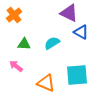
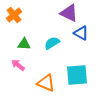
blue triangle: moved 1 px down
pink arrow: moved 2 px right, 1 px up
